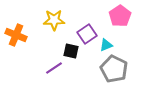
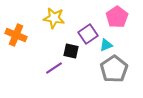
pink pentagon: moved 3 px left, 1 px down
yellow star: moved 2 px up; rotated 10 degrees clockwise
purple square: moved 1 px right
gray pentagon: rotated 12 degrees clockwise
